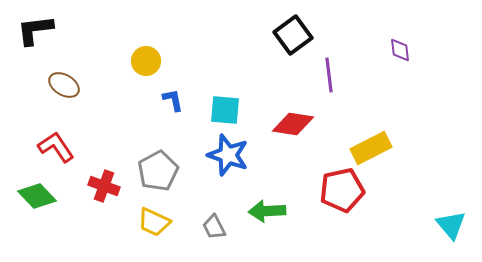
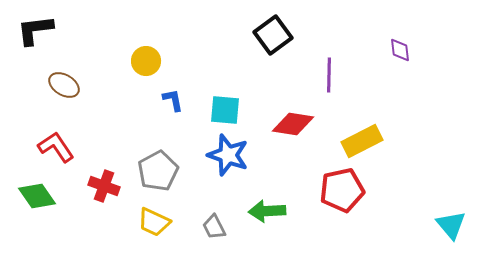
black square: moved 20 px left
purple line: rotated 8 degrees clockwise
yellow rectangle: moved 9 px left, 7 px up
green diamond: rotated 9 degrees clockwise
